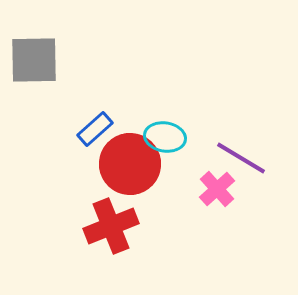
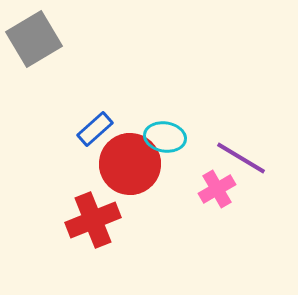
gray square: moved 21 px up; rotated 30 degrees counterclockwise
pink cross: rotated 12 degrees clockwise
red cross: moved 18 px left, 6 px up
